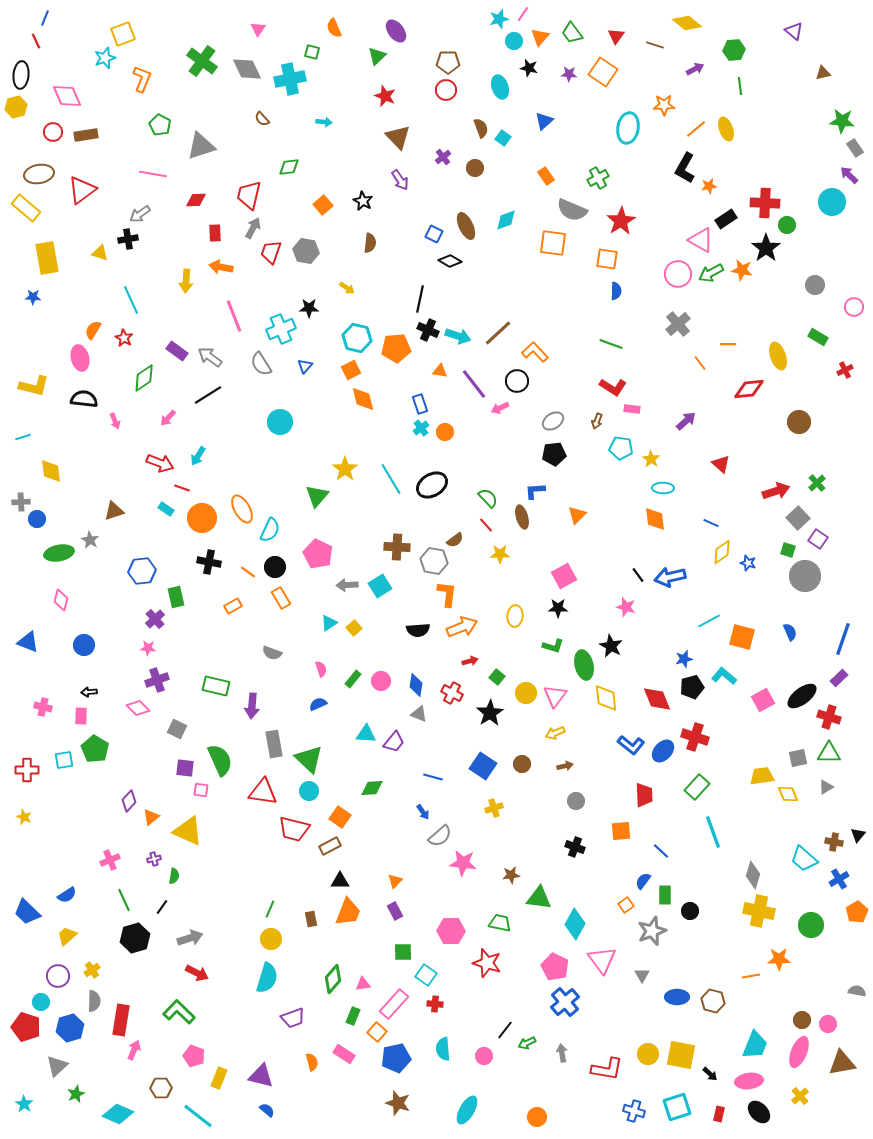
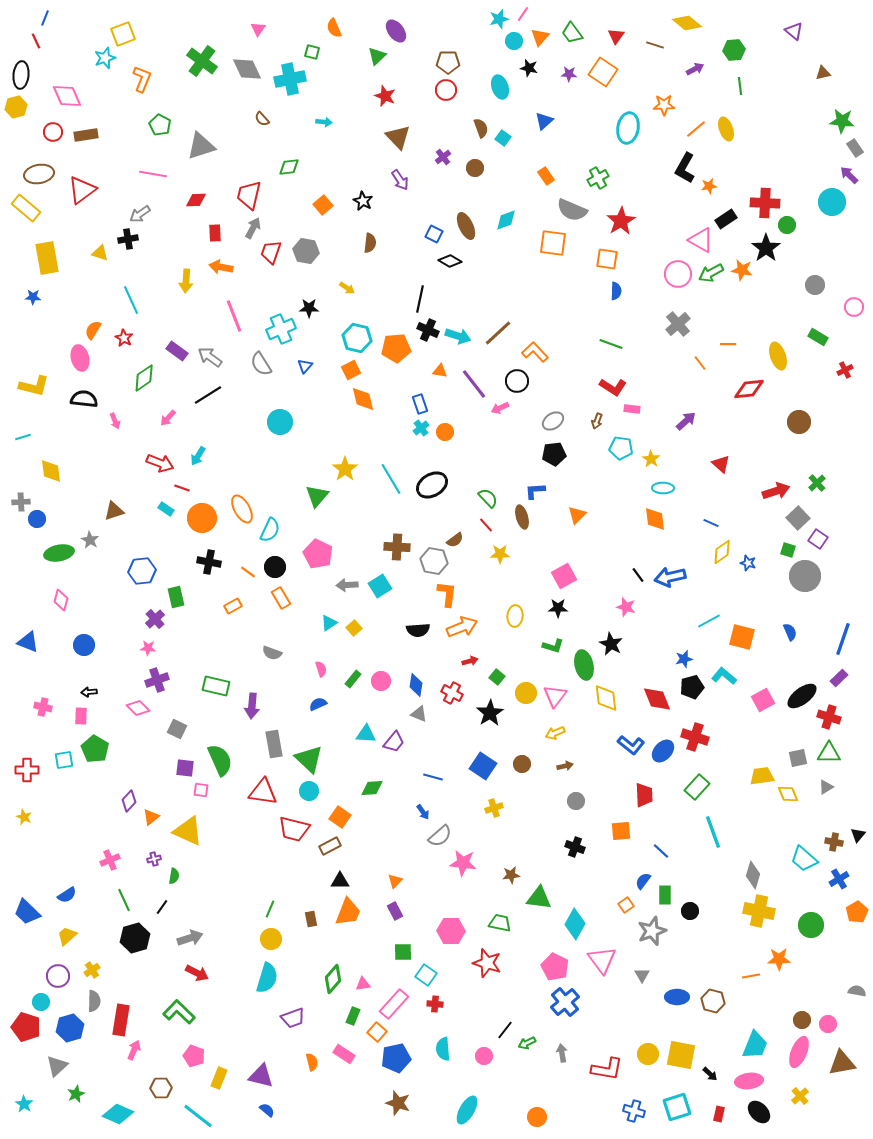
black star at (611, 646): moved 2 px up
